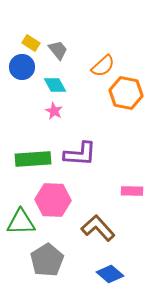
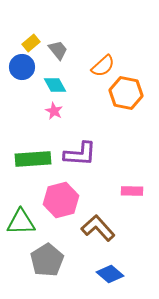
yellow rectangle: rotated 72 degrees counterclockwise
pink hexagon: moved 8 px right; rotated 16 degrees counterclockwise
